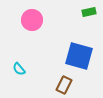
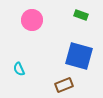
green rectangle: moved 8 px left, 3 px down; rotated 32 degrees clockwise
cyan semicircle: rotated 16 degrees clockwise
brown rectangle: rotated 42 degrees clockwise
